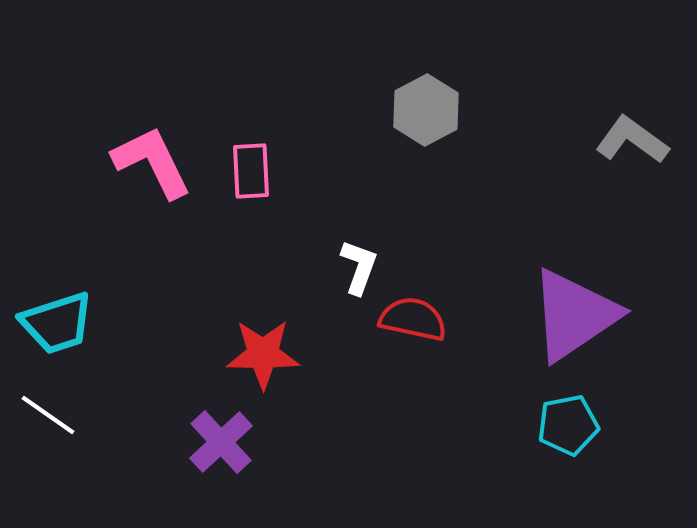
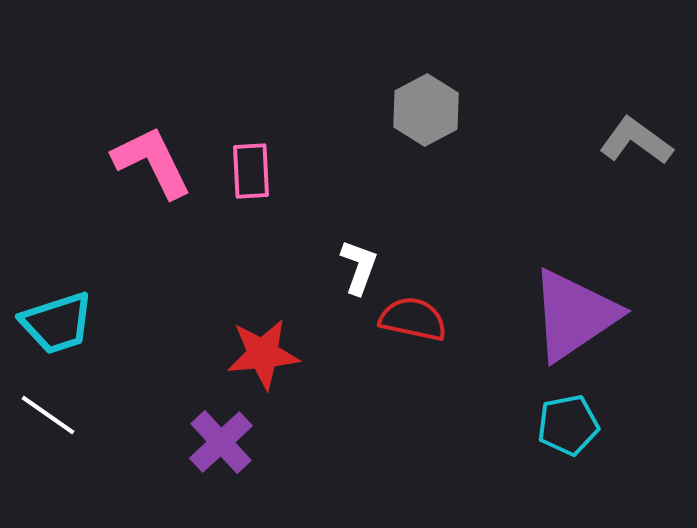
gray L-shape: moved 4 px right, 1 px down
red star: rotated 6 degrees counterclockwise
